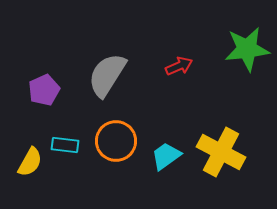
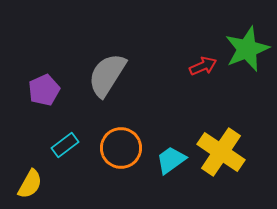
green star: rotated 15 degrees counterclockwise
red arrow: moved 24 px right
orange circle: moved 5 px right, 7 px down
cyan rectangle: rotated 44 degrees counterclockwise
yellow cross: rotated 6 degrees clockwise
cyan trapezoid: moved 5 px right, 4 px down
yellow semicircle: moved 22 px down
